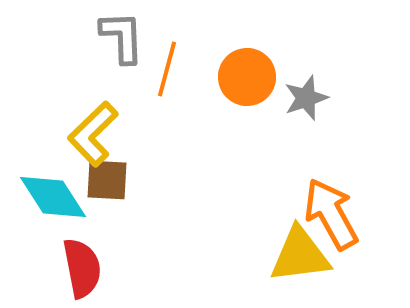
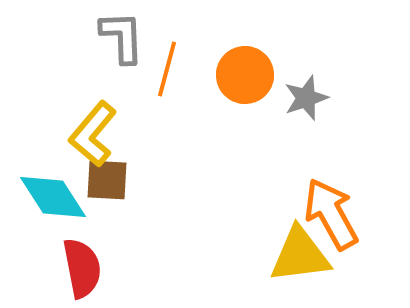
orange circle: moved 2 px left, 2 px up
yellow L-shape: rotated 6 degrees counterclockwise
